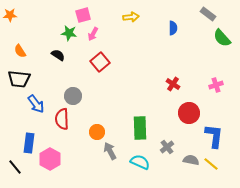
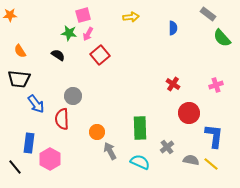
pink arrow: moved 5 px left
red square: moved 7 px up
